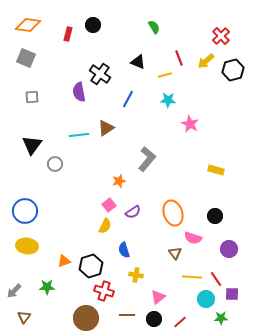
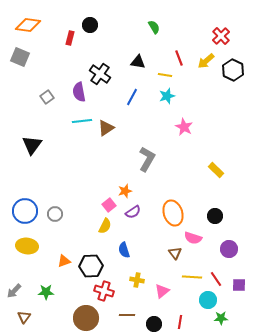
black circle at (93, 25): moved 3 px left
red rectangle at (68, 34): moved 2 px right, 4 px down
gray square at (26, 58): moved 6 px left, 1 px up
black triangle at (138, 62): rotated 14 degrees counterclockwise
black hexagon at (233, 70): rotated 20 degrees counterclockwise
yellow line at (165, 75): rotated 24 degrees clockwise
gray square at (32, 97): moved 15 px right; rotated 32 degrees counterclockwise
blue line at (128, 99): moved 4 px right, 2 px up
cyan star at (168, 100): moved 1 px left, 4 px up; rotated 21 degrees counterclockwise
pink star at (190, 124): moved 6 px left, 3 px down
cyan line at (79, 135): moved 3 px right, 14 px up
gray L-shape at (147, 159): rotated 10 degrees counterclockwise
gray circle at (55, 164): moved 50 px down
yellow rectangle at (216, 170): rotated 28 degrees clockwise
orange star at (119, 181): moved 6 px right, 10 px down
black hexagon at (91, 266): rotated 15 degrees clockwise
yellow cross at (136, 275): moved 1 px right, 5 px down
green star at (47, 287): moved 1 px left, 5 px down
purple square at (232, 294): moved 7 px right, 9 px up
pink triangle at (158, 297): moved 4 px right, 6 px up
cyan circle at (206, 299): moved 2 px right, 1 px down
black circle at (154, 319): moved 5 px down
red line at (180, 322): rotated 40 degrees counterclockwise
